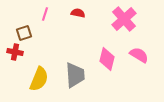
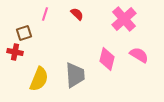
red semicircle: moved 1 px left, 1 px down; rotated 32 degrees clockwise
